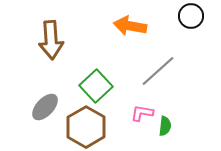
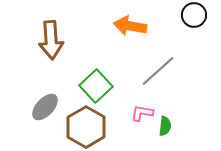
black circle: moved 3 px right, 1 px up
